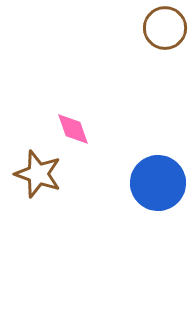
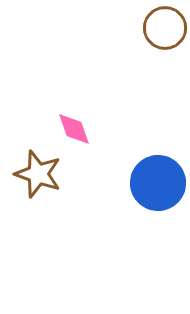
pink diamond: moved 1 px right
